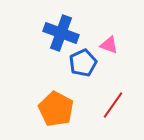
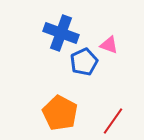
blue pentagon: moved 1 px right, 1 px up
red line: moved 16 px down
orange pentagon: moved 4 px right, 4 px down
